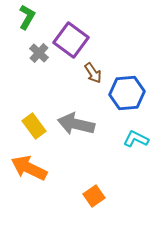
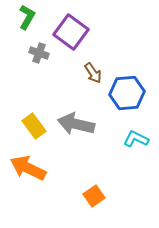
purple square: moved 8 px up
gray cross: rotated 24 degrees counterclockwise
orange arrow: moved 1 px left
